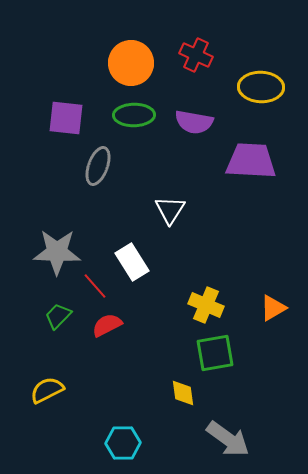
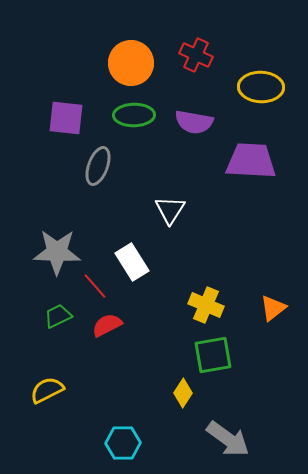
orange triangle: rotated 8 degrees counterclockwise
green trapezoid: rotated 20 degrees clockwise
green square: moved 2 px left, 2 px down
yellow diamond: rotated 40 degrees clockwise
